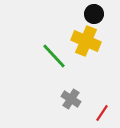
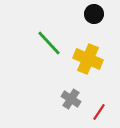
yellow cross: moved 2 px right, 18 px down
green line: moved 5 px left, 13 px up
red line: moved 3 px left, 1 px up
